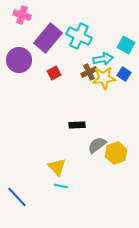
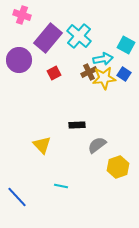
cyan cross: rotated 15 degrees clockwise
yellow hexagon: moved 2 px right, 14 px down
yellow triangle: moved 15 px left, 22 px up
